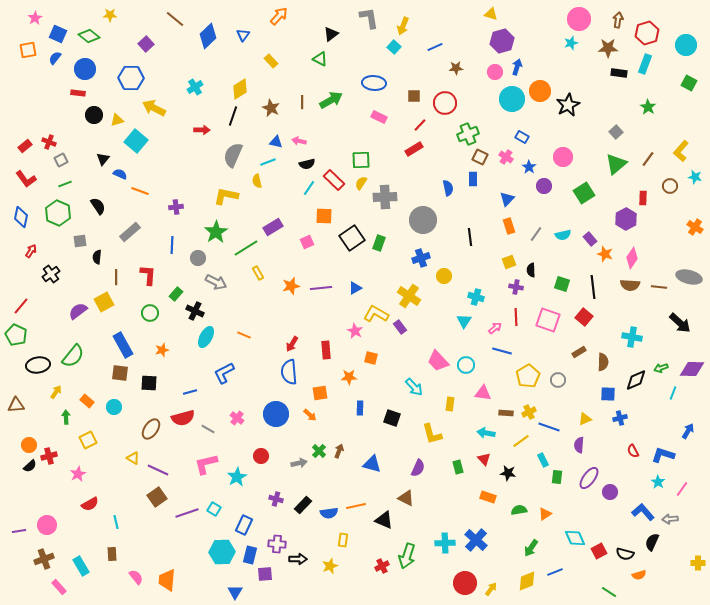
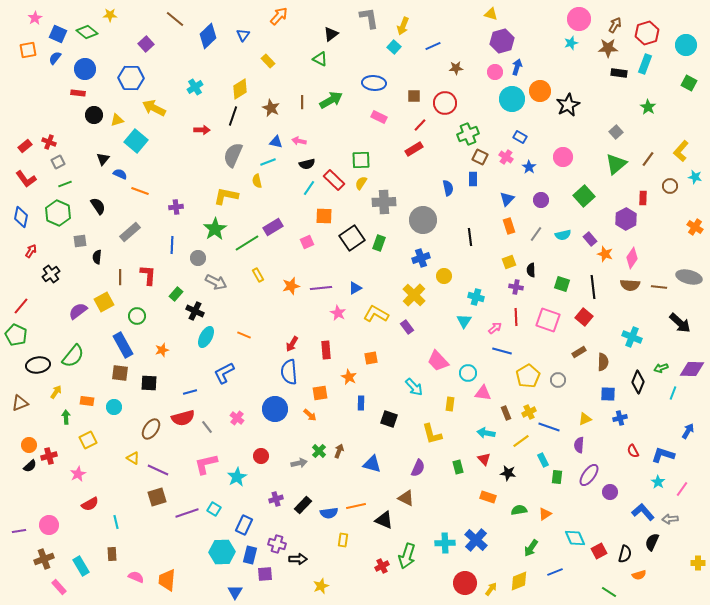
brown arrow at (618, 20): moved 3 px left, 5 px down; rotated 21 degrees clockwise
green diamond at (89, 36): moved 2 px left, 4 px up
blue line at (435, 47): moved 2 px left, 1 px up
yellow rectangle at (271, 61): moved 3 px left
blue rectangle at (522, 137): moved 2 px left
gray square at (61, 160): moved 3 px left, 2 px down
purple circle at (544, 186): moved 3 px left, 14 px down
green square at (584, 193): moved 3 px down; rotated 10 degrees counterclockwise
gray cross at (385, 197): moved 1 px left, 5 px down
green star at (216, 232): moved 1 px left, 3 px up
green line at (246, 248): moved 1 px right, 5 px up
yellow rectangle at (258, 273): moved 2 px down
brown line at (116, 277): moved 4 px right
yellow cross at (409, 296): moved 5 px right, 1 px up; rotated 10 degrees clockwise
green circle at (150, 313): moved 13 px left, 3 px down
purple rectangle at (400, 327): moved 7 px right
pink star at (355, 331): moved 17 px left, 18 px up
cyan cross at (632, 337): rotated 12 degrees clockwise
orange square at (371, 358): rotated 24 degrees counterclockwise
cyan circle at (466, 365): moved 2 px right, 8 px down
orange star at (349, 377): rotated 28 degrees clockwise
black diamond at (636, 380): moved 2 px right, 2 px down; rotated 45 degrees counterclockwise
orange rectangle at (87, 401): rotated 32 degrees counterclockwise
brown triangle at (16, 405): moved 4 px right, 2 px up; rotated 18 degrees counterclockwise
blue rectangle at (360, 408): moved 1 px right, 5 px up
brown rectangle at (506, 413): rotated 64 degrees clockwise
blue circle at (276, 414): moved 1 px left, 5 px up
black square at (392, 418): moved 3 px left, 1 px down
gray line at (208, 429): moved 1 px left, 2 px up; rotated 24 degrees clockwise
purple ellipse at (589, 478): moved 3 px up
brown square at (157, 497): rotated 18 degrees clockwise
purple cross at (276, 499): rotated 32 degrees counterclockwise
pink circle at (47, 525): moved 2 px right
purple cross at (277, 544): rotated 12 degrees clockwise
black semicircle at (625, 554): rotated 90 degrees counterclockwise
yellow star at (330, 566): moved 9 px left, 20 px down
pink semicircle at (136, 577): rotated 28 degrees counterclockwise
yellow diamond at (527, 581): moved 8 px left
